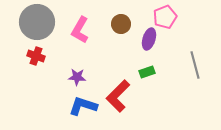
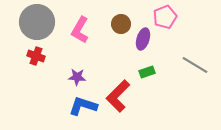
purple ellipse: moved 6 px left
gray line: rotated 44 degrees counterclockwise
